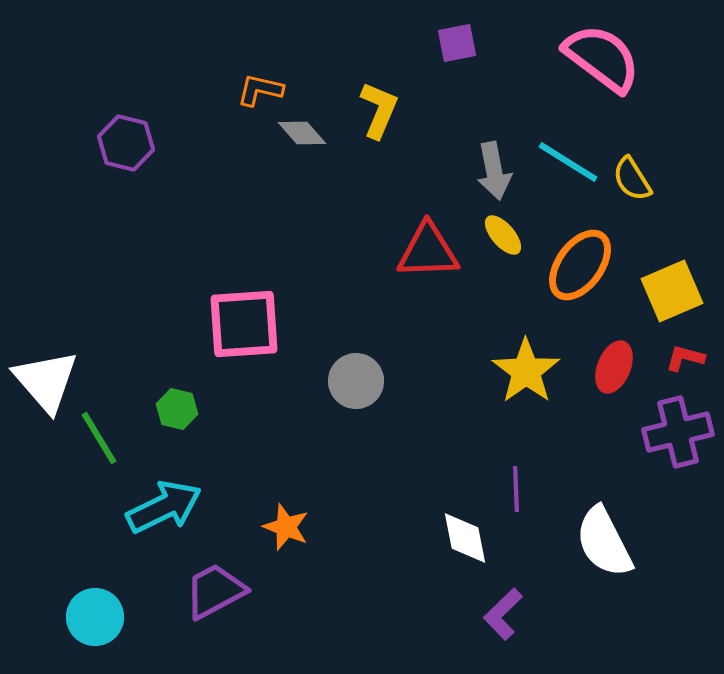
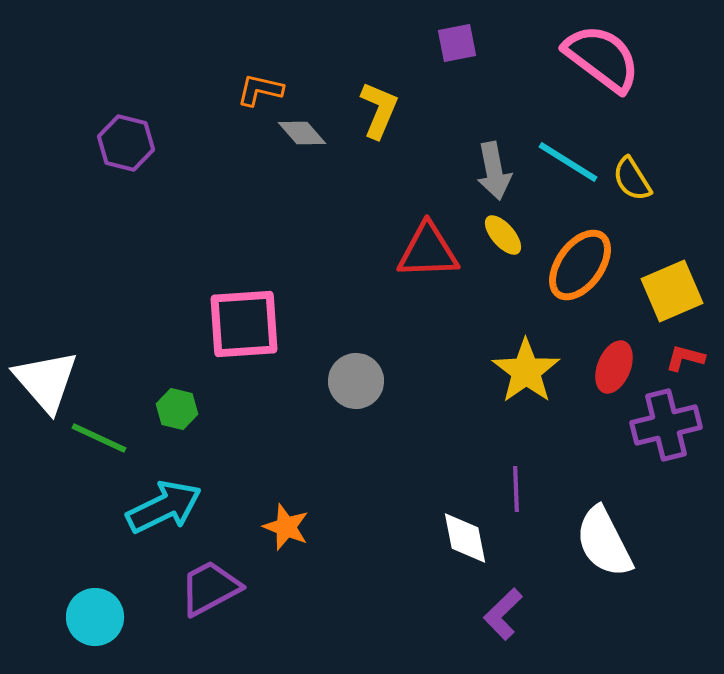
purple cross: moved 12 px left, 7 px up
green line: rotated 34 degrees counterclockwise
purple trapezoid: moved 5 px left, 3 px up
